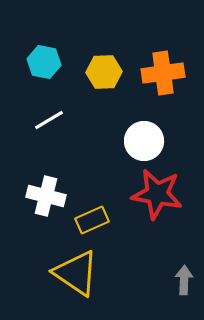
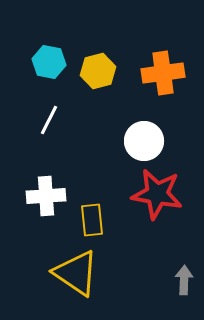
cyan hexagon: moved 5 px right
yellow hexagon: moved 6 px left, 1 px up; rotated 12 degrees counterclockwise
white line: rotated 32 degrees counterclockwise
white cross: rotated 18 degrees counterclockwise
yellow rectangle: rotated 72 degrees counterclockwise
